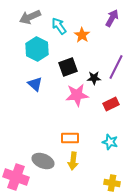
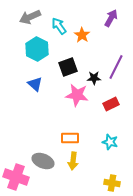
purple arrow: moved 1 px left
pink star: rotated 15 degrees clockwise
